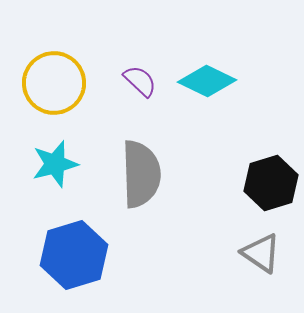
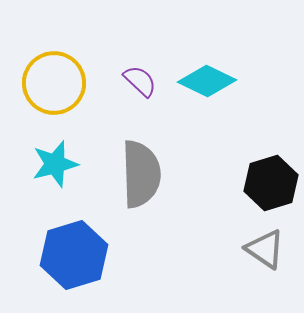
gray triangle: moved 4 px right, 4 px up
